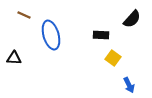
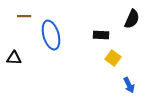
brown line: moved 1 px down; rotated 24 degrees counterclockwise
black semicircle: rotated 18 degrees counterclockwise
